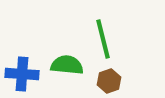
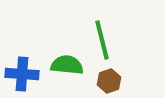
green line: moved 1 px left, 1 px down
